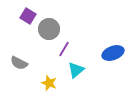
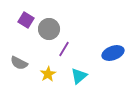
purple square: moved 2 px left, 4 px down
cyan triangle: moved 3 px right, 6 px down
yellow star: moved 1 px left, 9 px up; rotated 21 degrees clockwise
